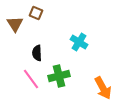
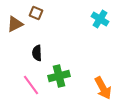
brown triangle: rotated 36 degrees clockwise
cyan cross: moved 21 px right, 23 px up
pink line: moved 6 px down
